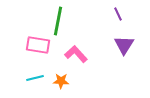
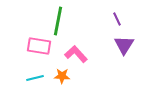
purple line: moved 1 px left, 5 px down
pink rectangle: moved 1 px right, 1 px down
orange star: moved 1 px right, 5 px up
